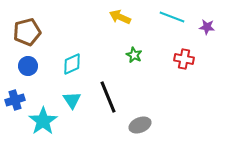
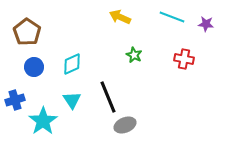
purple star: moved 1 px left, 3 px up
brown pentagon: rotated 24 degrees counterclockwise
blue circle: moved 6 px right, 1 px down
gray ellipse: moved 15 px left
